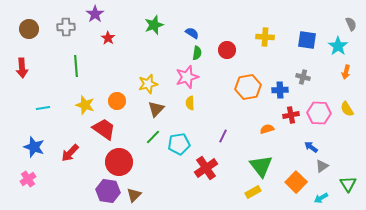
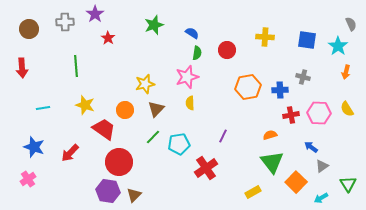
gray cross at (66, 27): moved 1 px left, 5 px up
yellow star at (148, 84): moved 3 px left
orange circle at (117, 101): moved 8 px right, 9 px down
orange semicircle at (267, 129): moved 3 px right, 6 px down
green triangle at (261, 166): moved 11 px right, 4 px up
